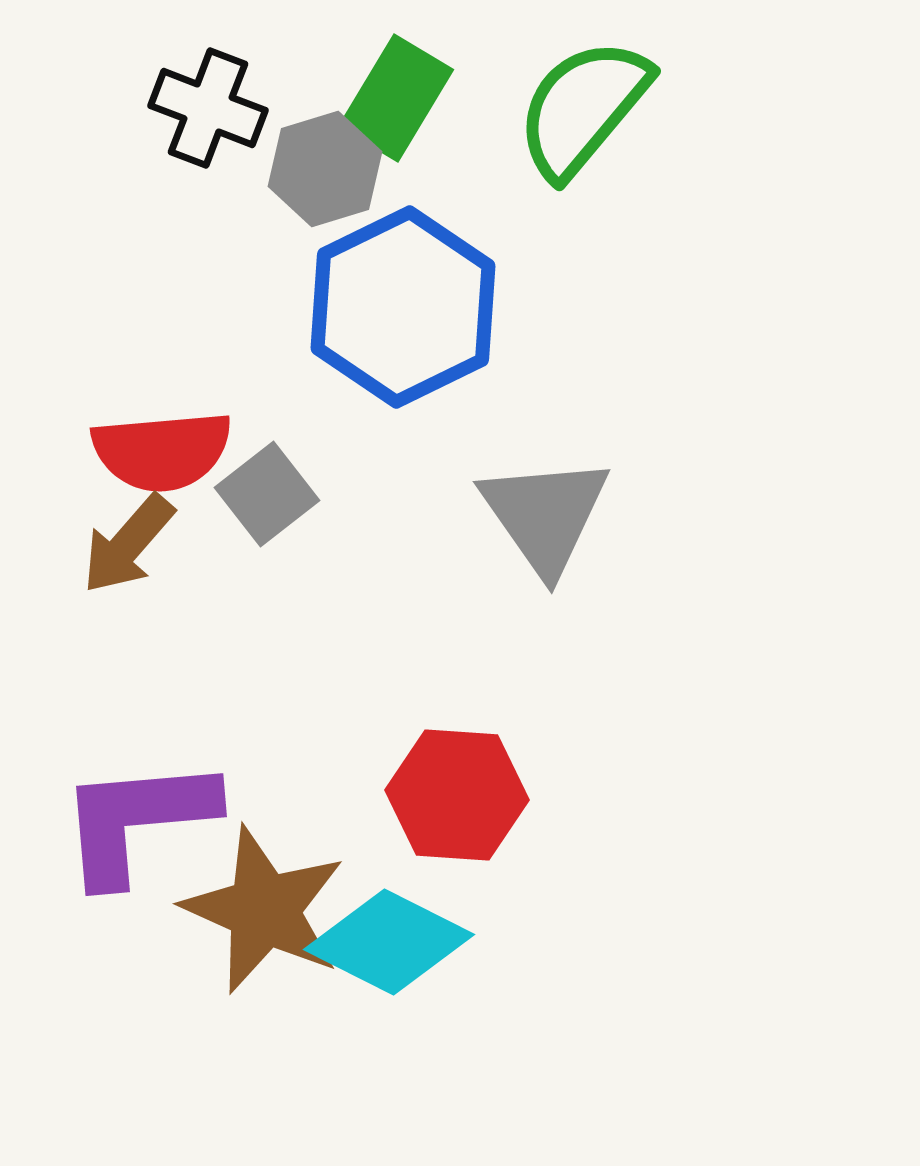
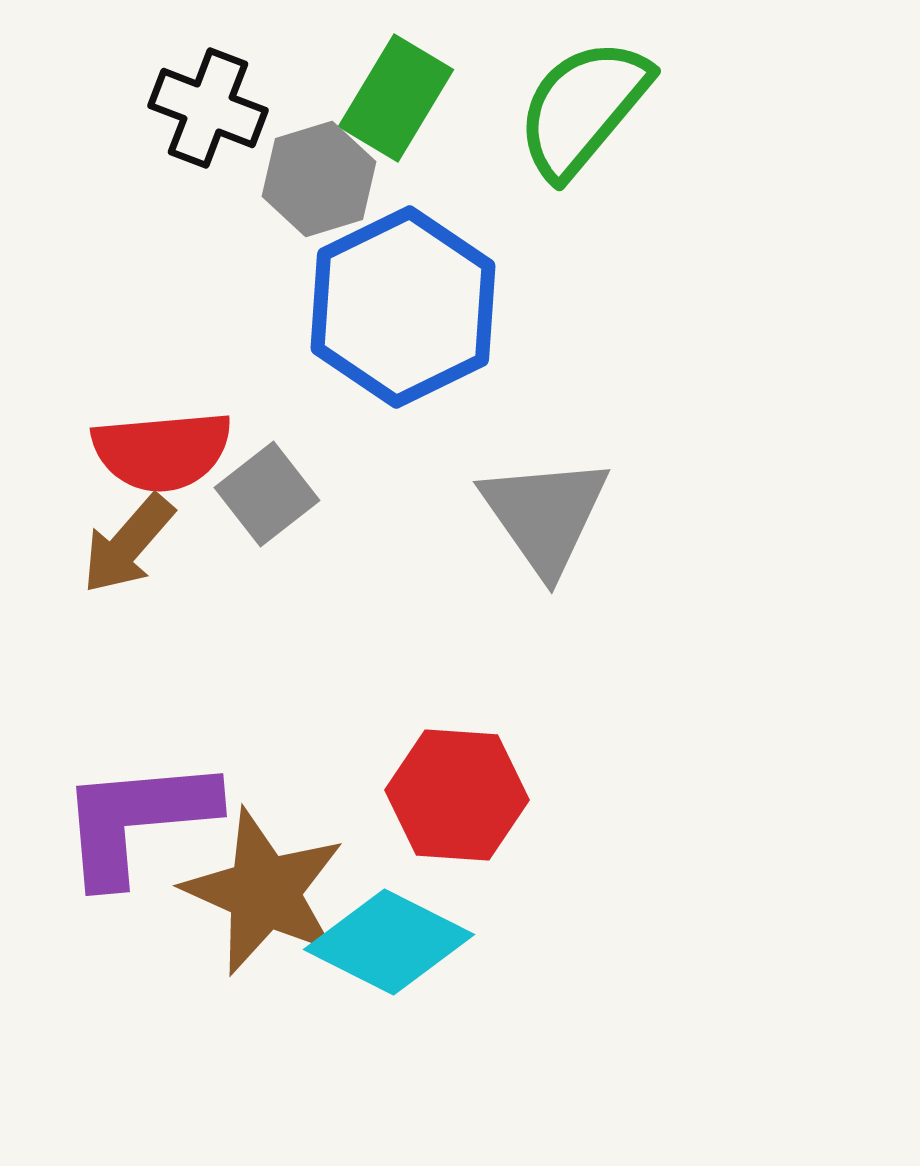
gray hexagon: moved 6 px left, 10 px down
brown star: moved 18 px up
